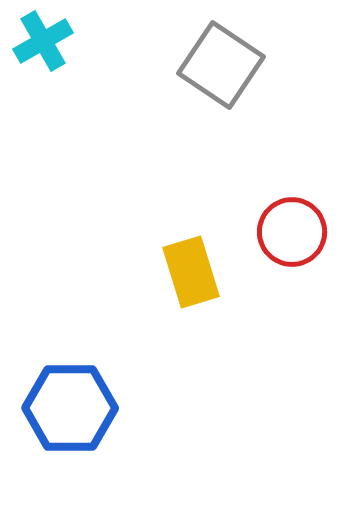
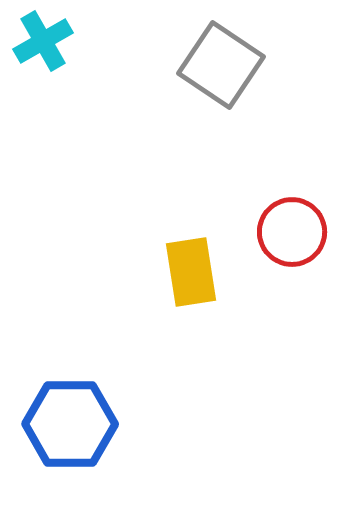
yellow rectangle: rotated 8 degrees clockwise
blue hexagon: moved 16 px down
